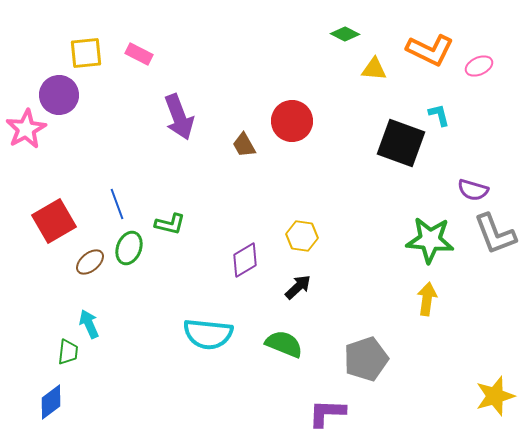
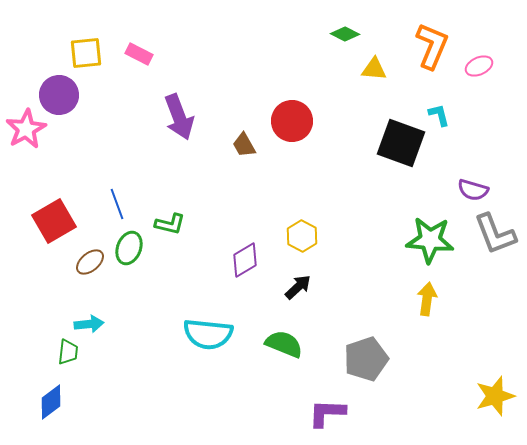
orange L-shape: moved 2 px right, 4 px up; rotated 93 degrees counterclockwise
yellow hexagon: rotated 20 degrees clockwise
cyan arrow: rotated 108 degrees clockwise
